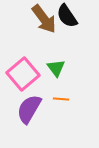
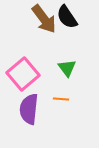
black semicircle: moved 1 px down
green triangle: moved 11 px right
purple semicircle: rotated 24 degrees counterclockwise
